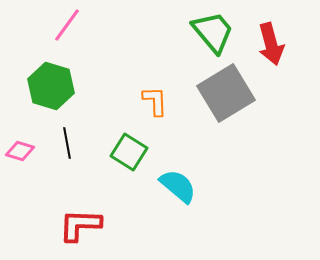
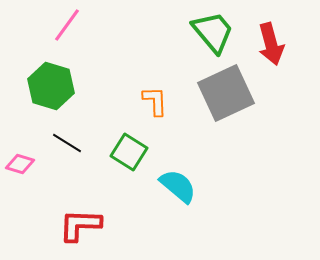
gray square: rotated 6 degrees clockwise
black line: rotated 48 degrees counterclockwise
pink diamond: moved 13 px down
